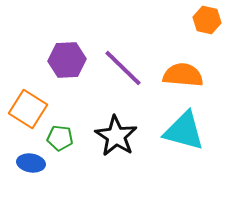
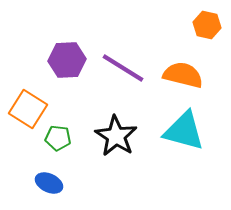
orange hexagon: moved 5 px down
purple line: rotated 12 degrees counterclockwise
orange semicircle: rotated 9 degrees clockwise
green pentagon: moved 2 px left
blue ellipse: moved 18 px right, 20 px down; rotated 16 degrees clockwise
